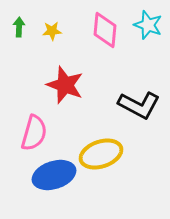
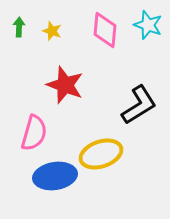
yellow star: rotated 24 degrees clockwise
black L-shape: rotated 60 degrees counterclockwise
blue ellipse: moved 1 px right, 1 px down; rotated 9 degrees clockwise
